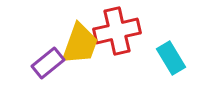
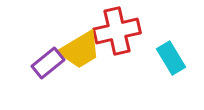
yellow trapezoid: moved 6 px down; rotated 39 degrees clockwise
